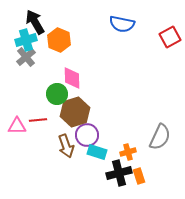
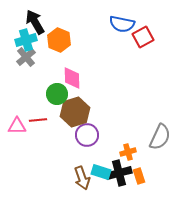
red square: moved 27 px left
brown arrow: moved 16 px right, 32 px down
cyan rectangle: moved 4 px right, 20 px down
